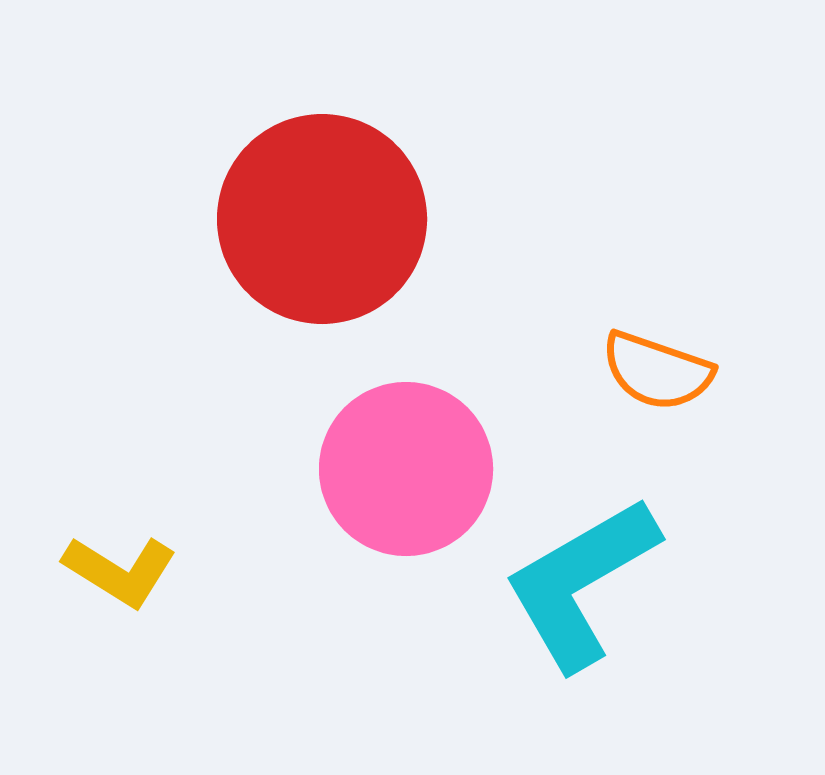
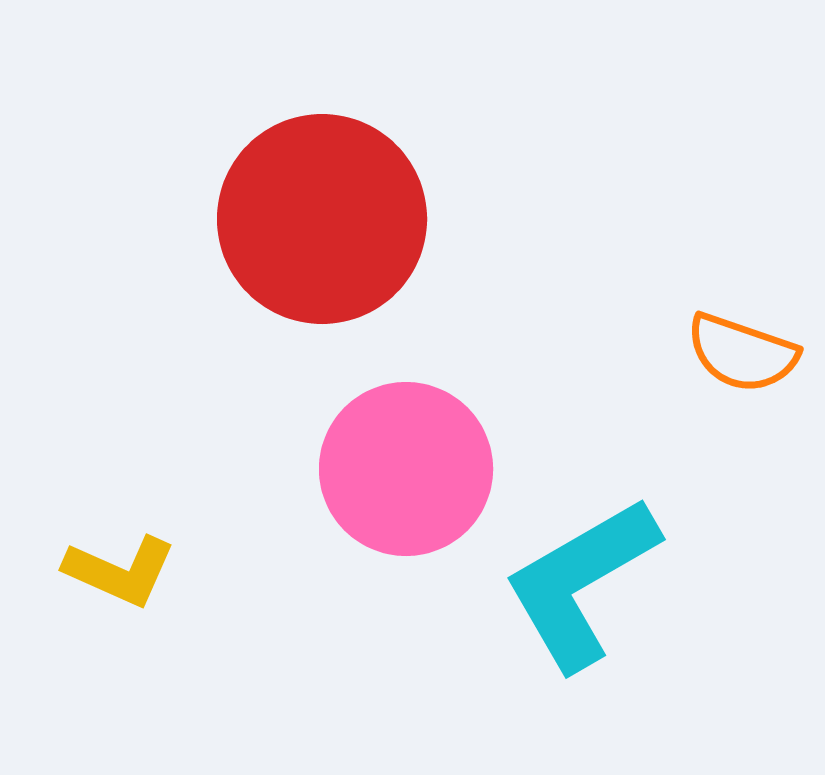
orange semicircle: moved 85 px right, 18 px up
yellow L-shape: rotated 8 degrees counterclockwise
